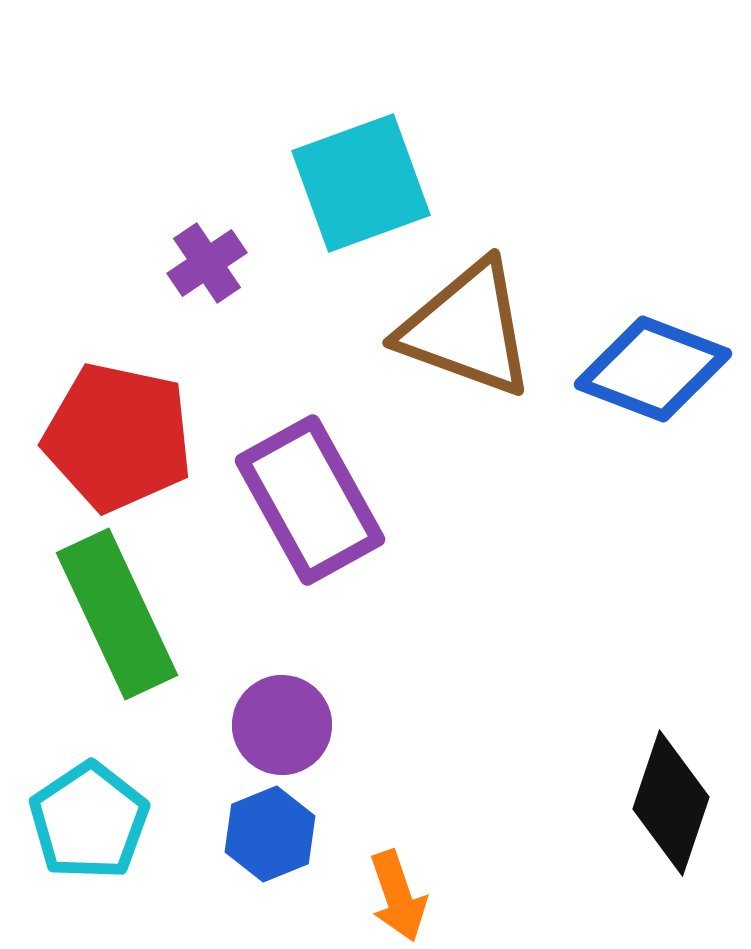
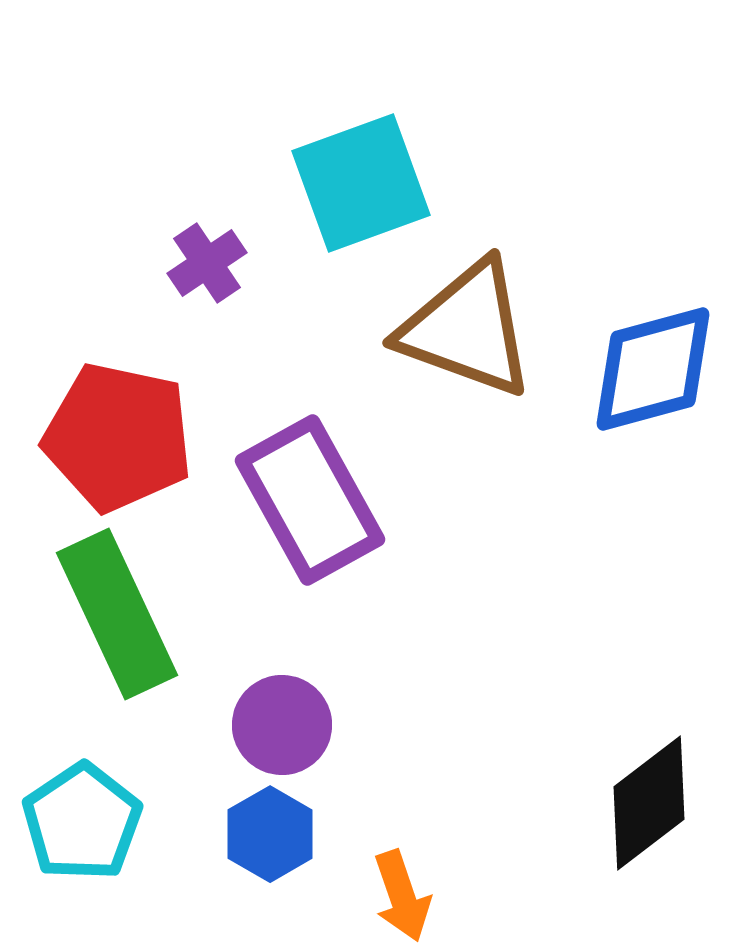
blue diamond: rotated 36 degrees counterclockwise
black diamond: moved 22 px left; rotated 34 degrees clockwise
cyan pentagon: moved 7 px left, 1 px down
blue hexagon: rotated 8 degrees counterclockwise
orange arrow: moved 4 px right
